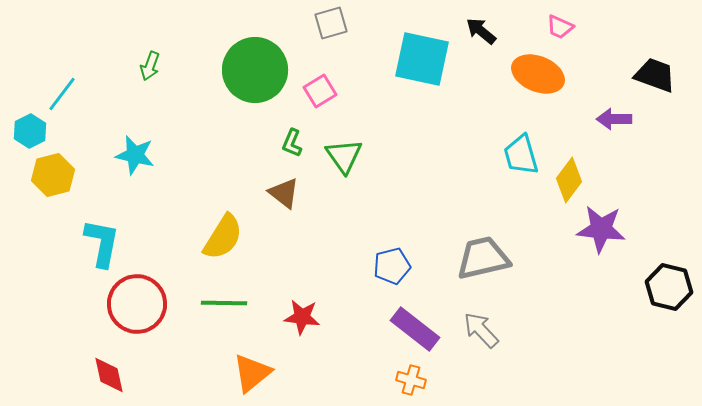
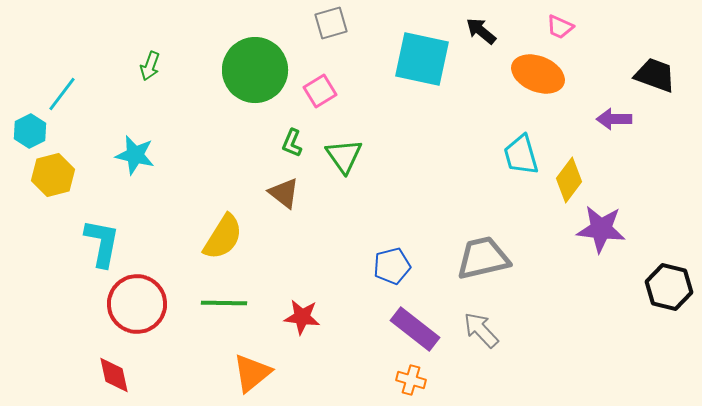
red diamond: moved 5 px right
